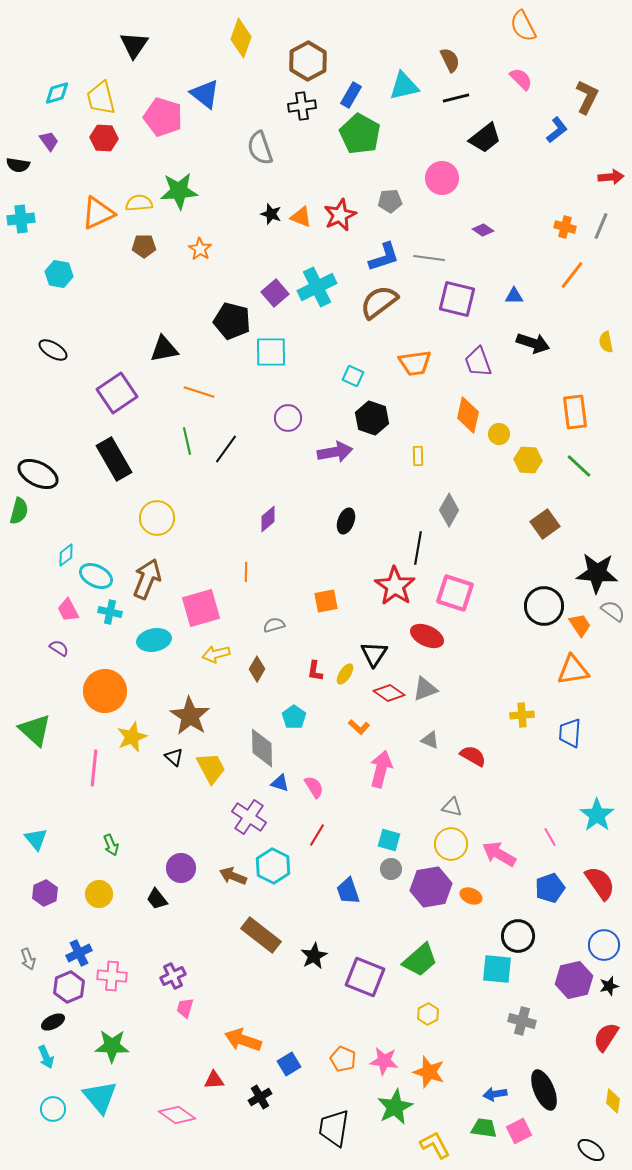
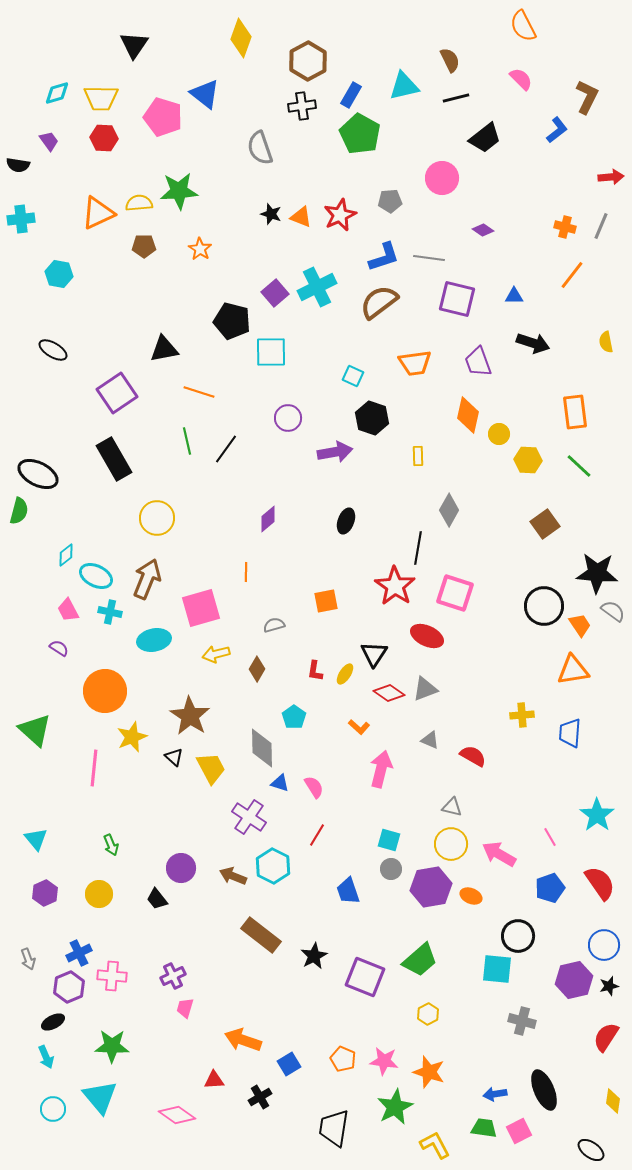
yellow trapezoid at (101, 98): rotated 75 degrees counterclockwise
